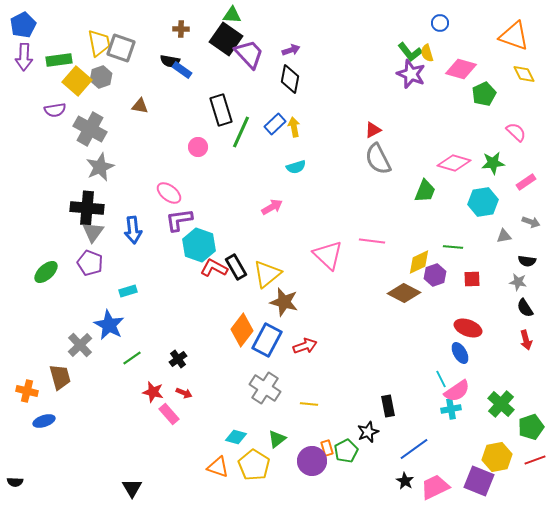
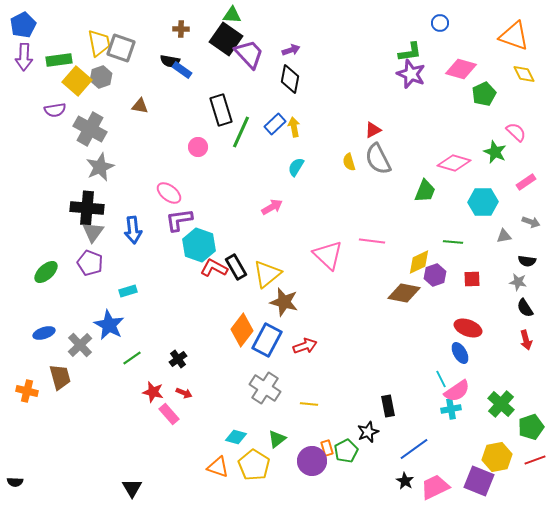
green L-shape at (410, 52): rotated 60 degrees counterclockwise
yellow semicircle at (427, 53): moved 78 px left, 109 px down
green star at (493, 163): moved 2 px right, 11 px up; rotated 30 degrees clockwise
cyan semicircle at (296, 167): rotated 138 degrees clockwise
cyan hexagon at (483, 202): rotated 8 degrees clockwise
green line at (453, 247): moved 5 px up
brown diamond at (404, 293): rotated 16 degrees counterclockwise
blue ellipse at (44, 421): moved 88 px up
